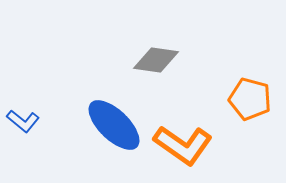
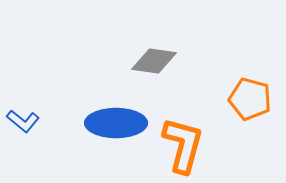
gray diamond: moved 2 px left, 1 px down
blue ellipse: moved 2 px right, 2 px up; rotated 44 degrees counterclockwise
orange L-shape: rotated 110 degrees counterclockwise
